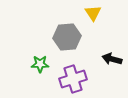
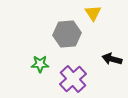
gray hexagon: moved 3 px up
purple cross: rotated 24 degrees counterclockwise
